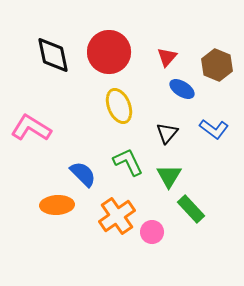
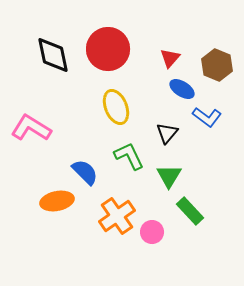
red circle: moved 1 px left, 3 px up
red triangle: moved 3 px right, 1 px down
yellow ellipse: moved 3 px left, 1 px down
blue L-shape: moved 7 px left, 12 px up
green L-shape: moved 1 px right, 6 px up
blue semicircle: moved 2 px right, 2 px up
orange ellipse: moved 4 px up; rotated 8 degrees counterclockwise
green rectangle: moved 1 px left, 2 px down
